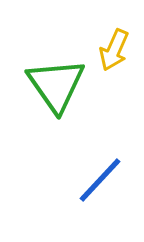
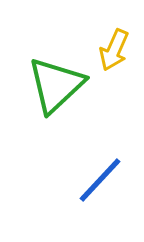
green triangle: rotated 22 degrees clockwise
